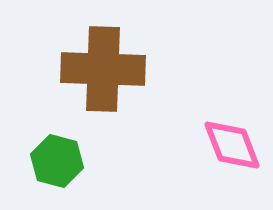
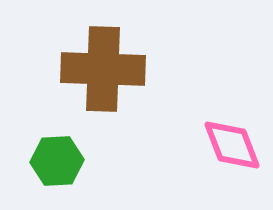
green hexagon: rotated 18 degrees counterclockwise
